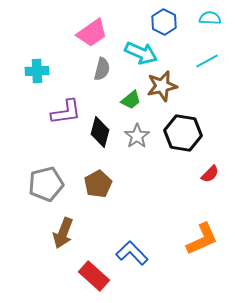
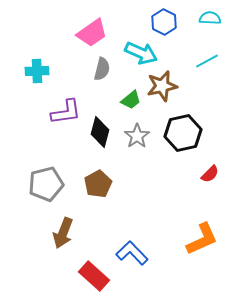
black hexagon: rotated 21 degrees counterclockwise
